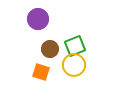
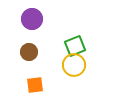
purple circle: moved 6 px left
brown circle: moved 21 px left, 3 px down
orange square: moved 6 px left, 13 px down; rotated 24 degrees counterclockwise
